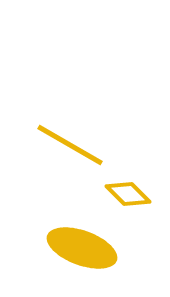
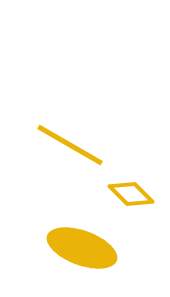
yellow diamond: moved 3 px right
